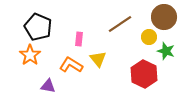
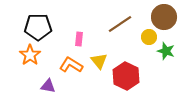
black pentagon: rotated 24 degrees counterclockwise
yellow triangle: moved 1 px right, 2 px down
red hexagon: moved 18 px left, 2 px down
